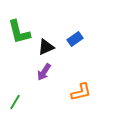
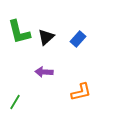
blue rectangle: moved 3 px right; rotated 14 degrees counterclockwise
black triangle: moved 10 px up; rotated 18 degrees counterclockwise
purple arrow: rotated 60 degrees clockwise
